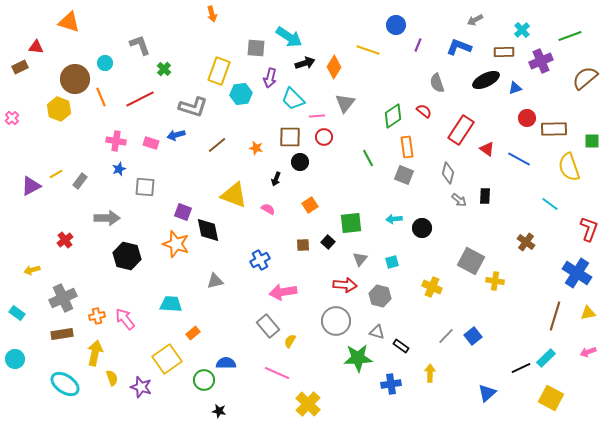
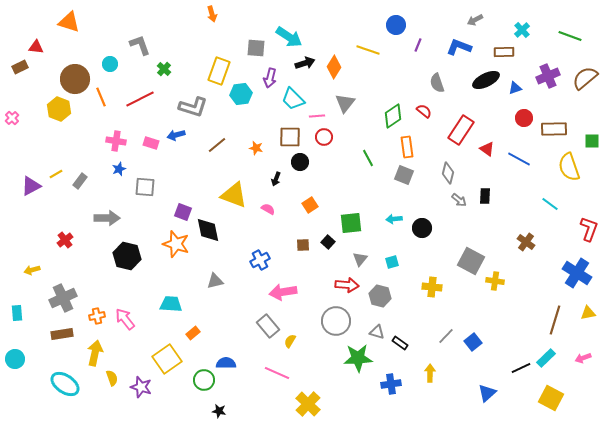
green line at (570, 36): rotated 40 degrees clockwise
purple cross at (541, 61): moved 7 px right, 15 px down
cyan circle at (105, 63): moved 5 px right, 1 px down
red circle at (527, 118): moved 3 px left
red arrow at (345, 285): moved 2 px right
yellow cross at (432, 287): rotated 18 degrees counterclockwise
cyan rectangle at (17, 313): rotated 49 degrees clockwise
brown line at (555, 316): moved 4 px down
blue square at (473, 336): moved 6 px down
black rectangle at (401, 346): moved 1 px left, 3 px up
pink arrow at (588, 352): moved 5 px left, 6 px down
